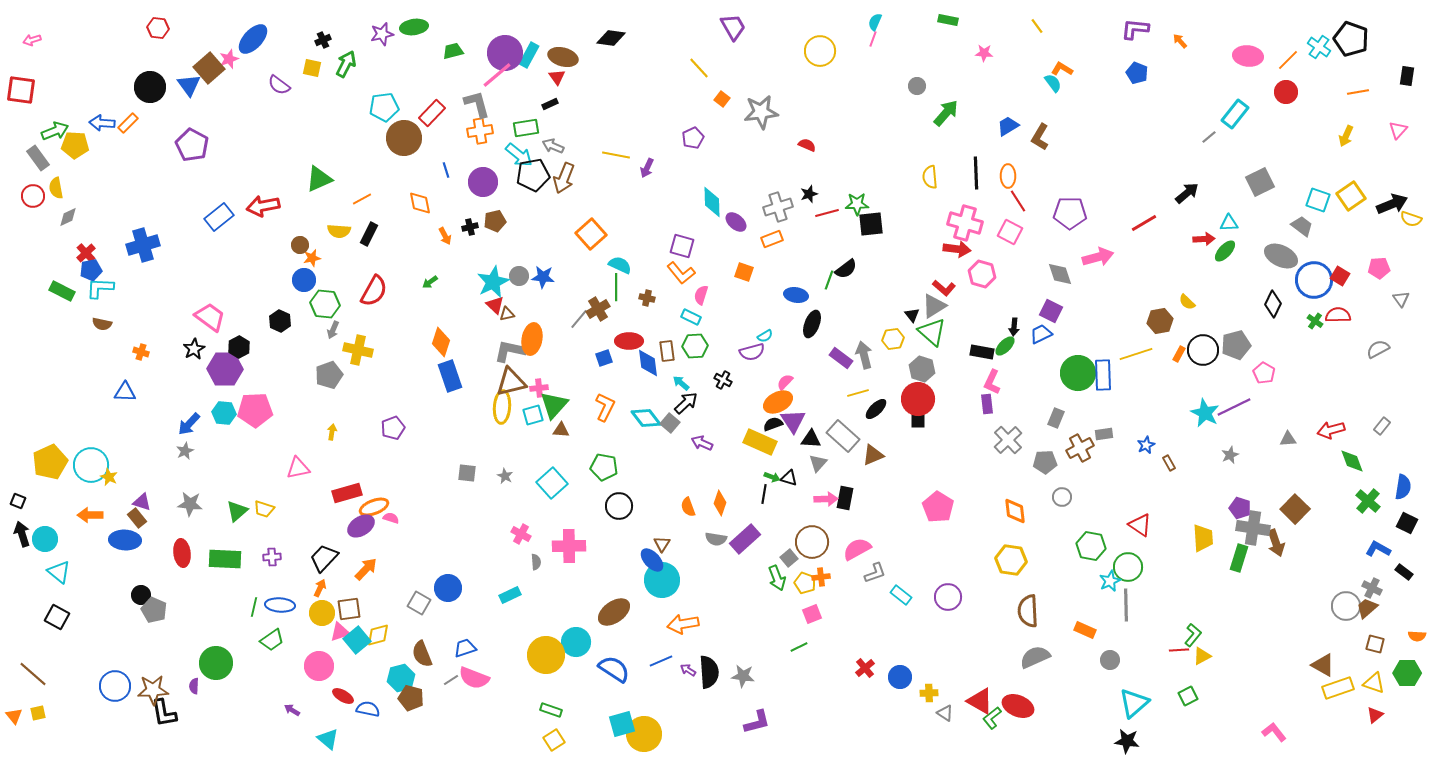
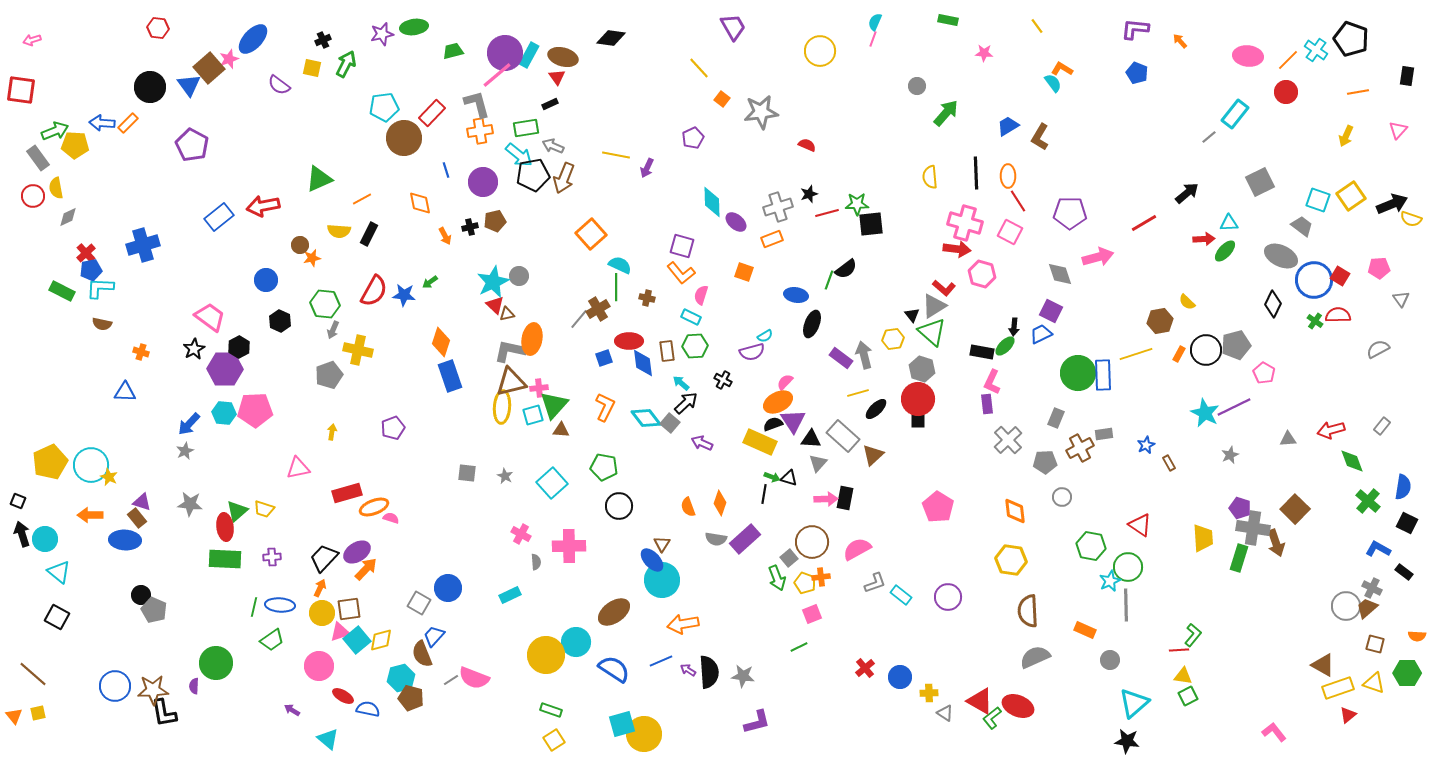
cyan cross at (1319, 47): moved 3 px left, 3 px down
blue star at (543, 277): moved 139 px left, 18 px down
blue circle at (304, 280): moved 38 px left
black circle at (1203, 350): moved 3 px right
blue diamond at (648, 363): moved 5 px left
brown triangle at (873, 455): rotated 20 degrees counterclockwise
purple ellipse at (361, 526): moved 4 px left, 26 px down
red ellipse at (182, 553): moved 43 px right, 26 px up
gray L-shape at (875, 573): moved 10 px down
yellow diamond at (378, 635): moved 3 px right, 5 px down
blue trapezoid at (465, 648): moved 31 px left, 12 px up; rotated 30 degrees counterclockwise
yellow triangle at (1202, 656): moved 19 px left, 20 px down; rotated 36 degrees clockwise
red triangle at (1375, 715): moved 27 px left
